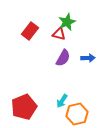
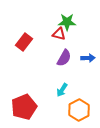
green star: rotated 24 degrees clockwise
red rectangle: moved 6 px left, 11 px down
purple semicircle: moved 1 px right
cyan arrow: moved 11 px up
orange hexagon: moved 2 px right, 4 px up; rotated 15 degrees counterclockwise
